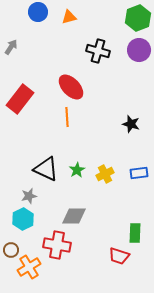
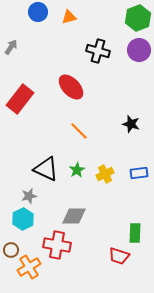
orange line: moved 12 px right, 14 px down; rotated 42 degrees counterclockwise
